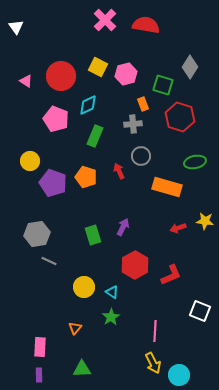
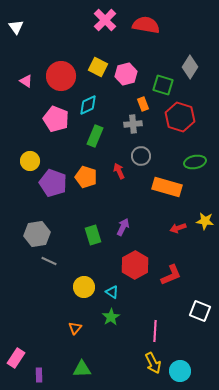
pink rectangle at (40, 347): moved 24 px left, 11 px down; rotated 30 degrees clockwise
cyan circle at (179, 375): moved 1 px right, 4 px up
